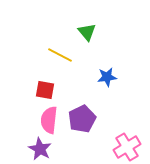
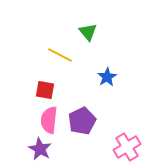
green triangle: moved 1 px right
blue star: rotated 24 degrees counterclockwise
purple pentagon: moved 2 px down
